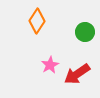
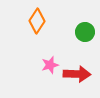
pink star: rotated 12 degrees clockwise
red arrow: rotated 144 degrees counterclockwise
